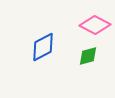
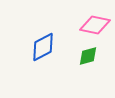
pink diamond: rotated 16 degrees counterclockwise
